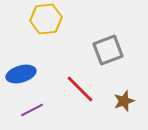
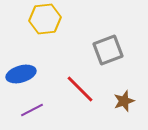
yellow hexagon: moved 1 px left
